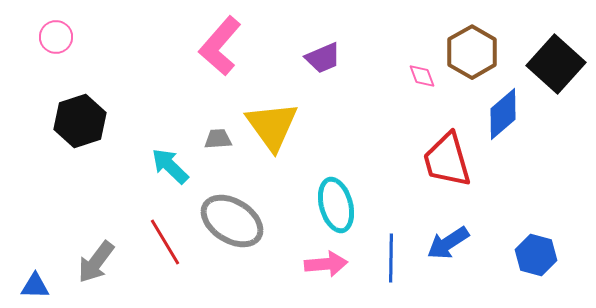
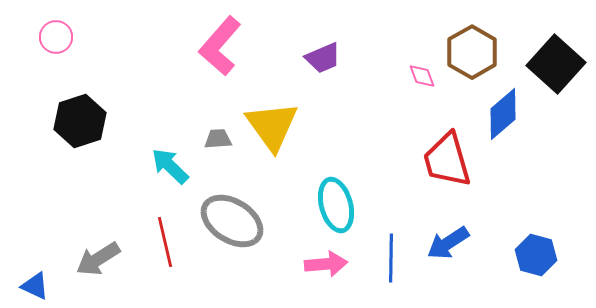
red line: rotated 18 degrees clockwise
gray arrow: moved 2 px right, 3 px up; rotated 21 degrees clockwise
blue triangle: rotated 24 degrees clockwise
